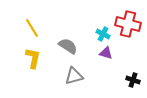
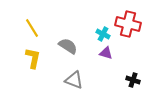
gray triangle: moved 4 px down; rotated 36 degrees clockwise
